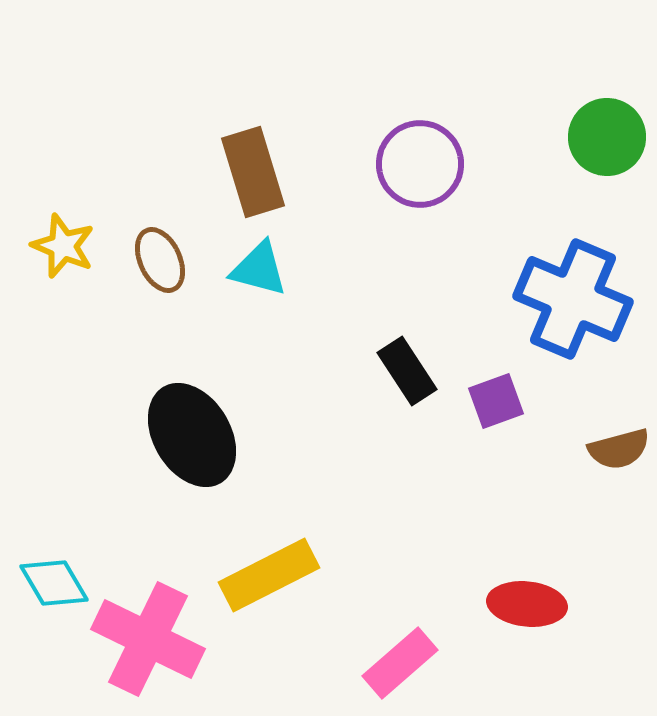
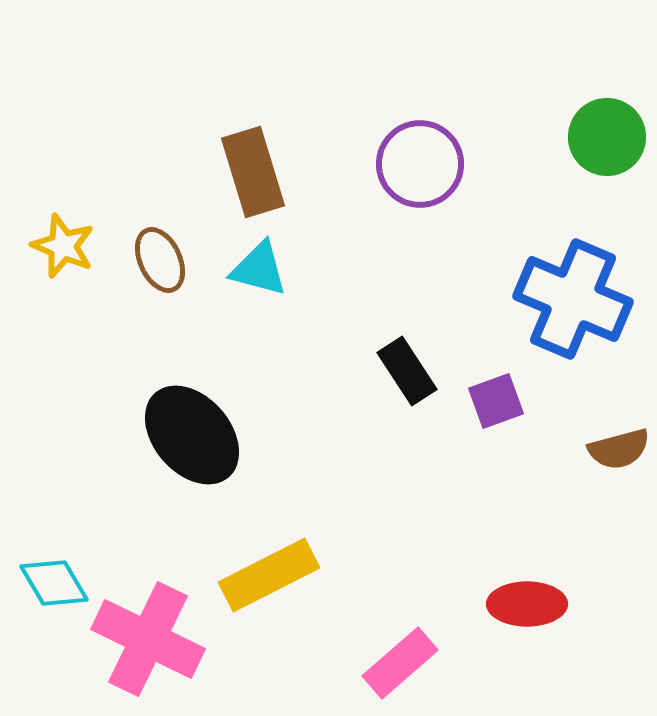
black ellipse: rotated 10 degrees counterclockwise
red ellipse: rotated 6 degrees counterclockwise
